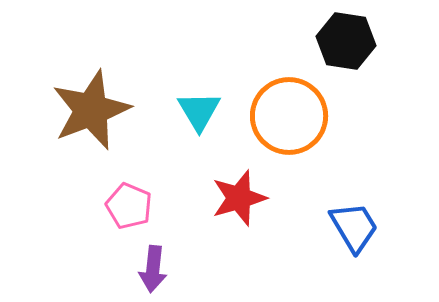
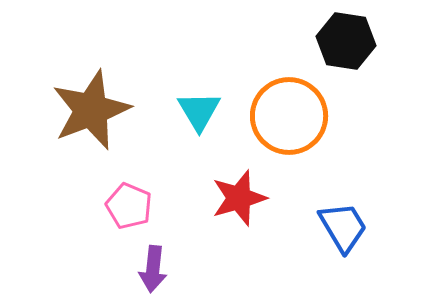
blue trapezoid: moved 11 px left
